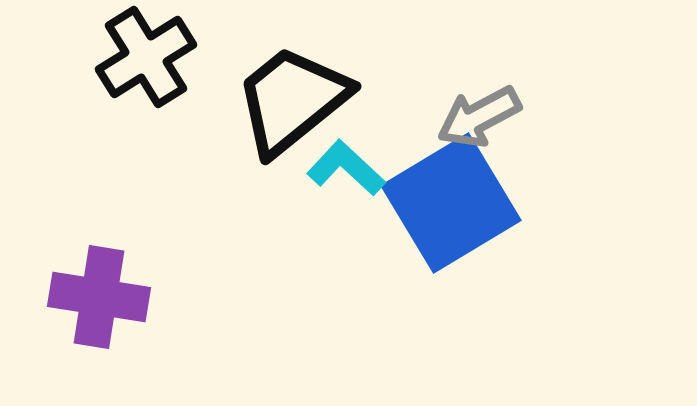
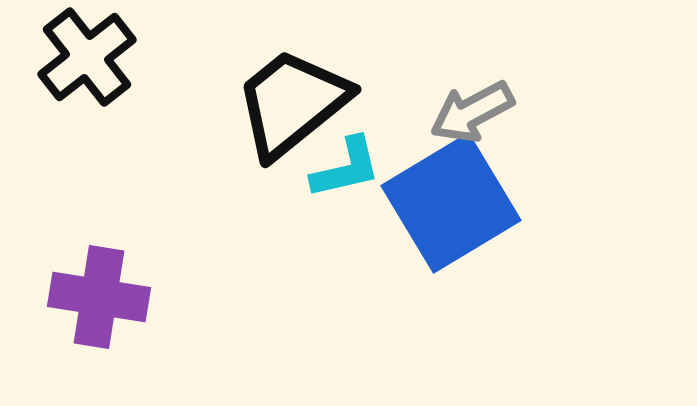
black cross: moved 59 px left; rotated 6 degrees counterclockwise
black trapezoid: moved 3 px down
gray arrow: moved 7 px left, 5 px up
cyan L-shape: rotated 124 degrees clockwise
